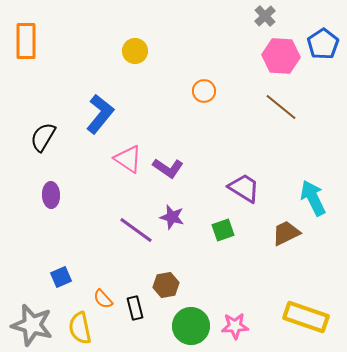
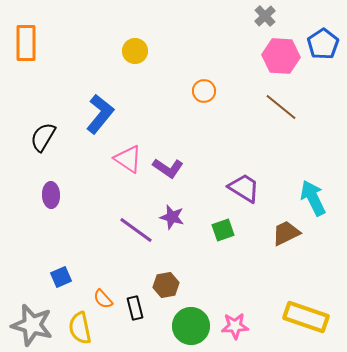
orange rectangle: moved 2 px down
